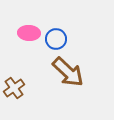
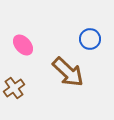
pink ellipse: moved 6 px left, 12 px down; rotated 45 degrees clockwise
blue circle: moved 34 px right
